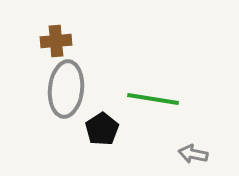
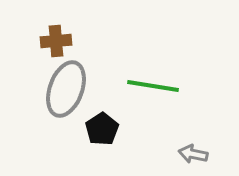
gray ellipse: rotated 14 degrees clockwise
green line: moved 13 px up
